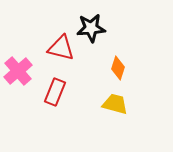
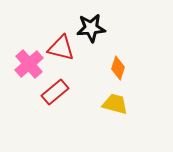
pink cross: moved 11 px right, 7 px up
red rectangle: rotated 28 degrees clockwise
